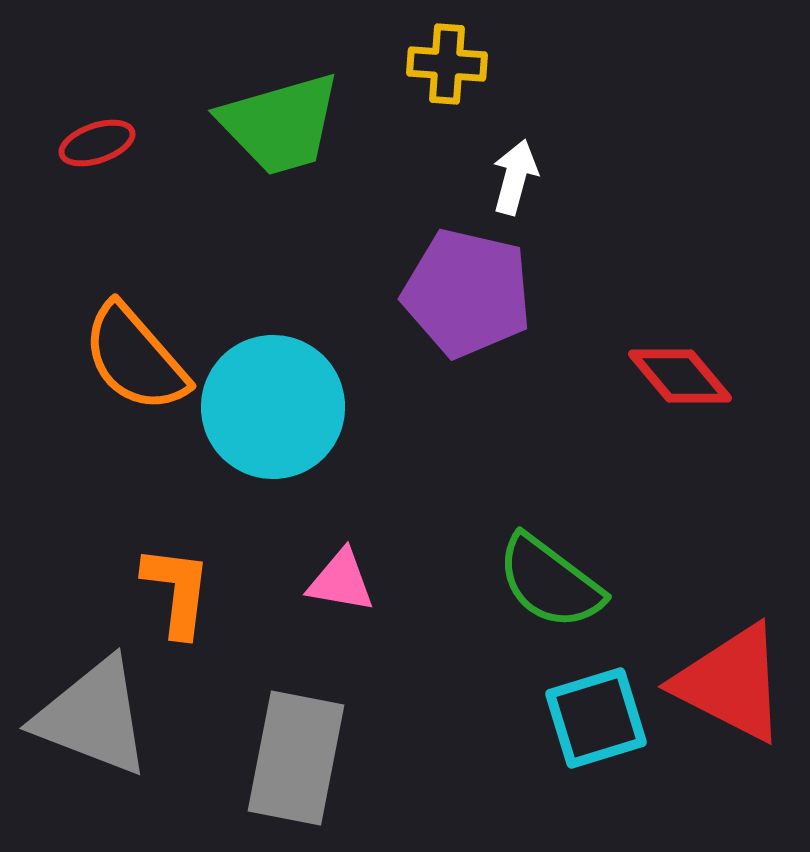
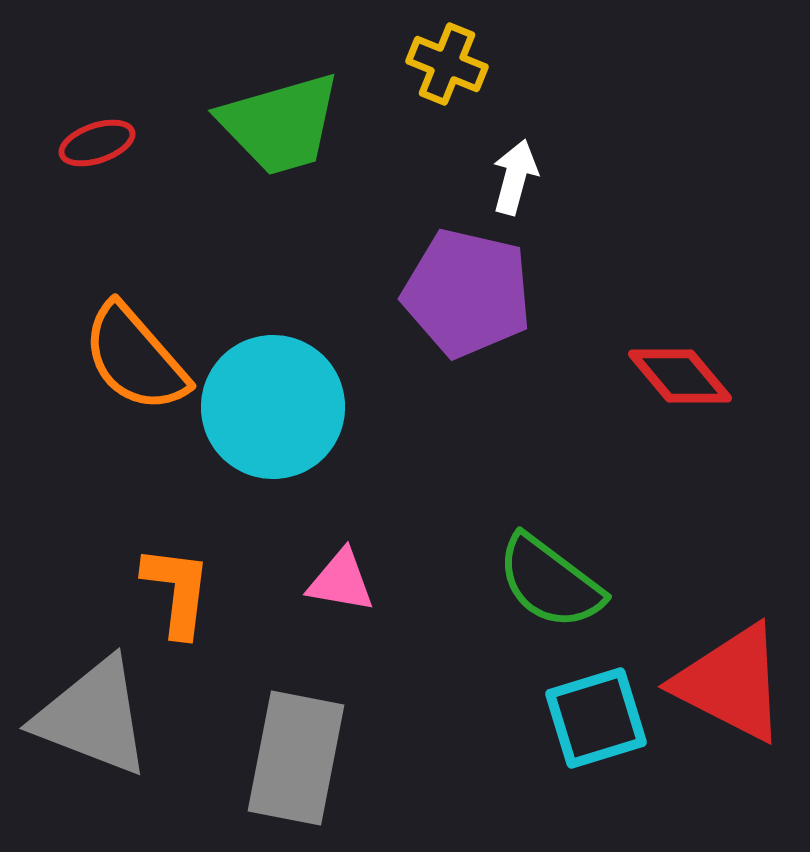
yellow cross: rotated 18 degrees clockwise
